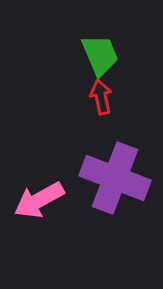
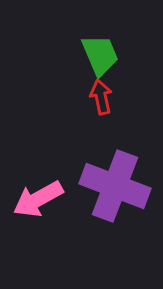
purple cross: moved 8 px down
pink arrow: moved 1 px left, 1 px up
